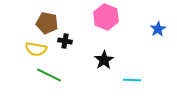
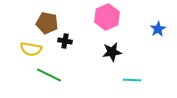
pink hexagon: moved 1 px right; rotated 15 degrees clockwise
yellow semicircle: moved 5 px left
black star: moved 8 px right, 8 px up; rotated 24 degrees clockwise
